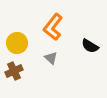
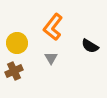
gray triangle: rotated 16 degrees clockwise
